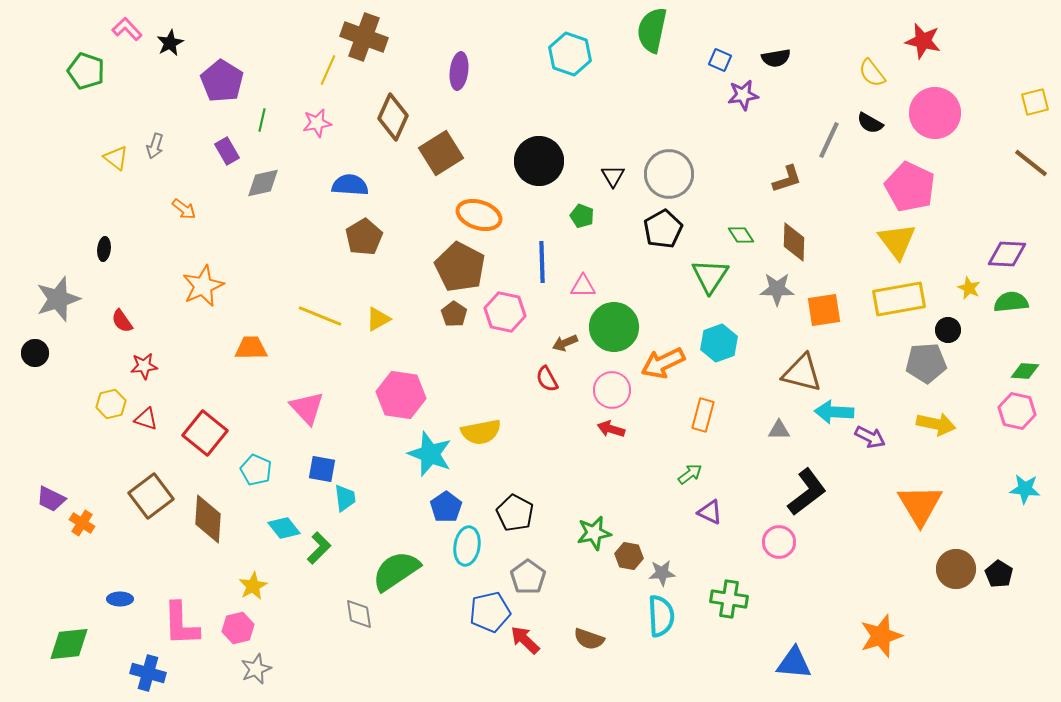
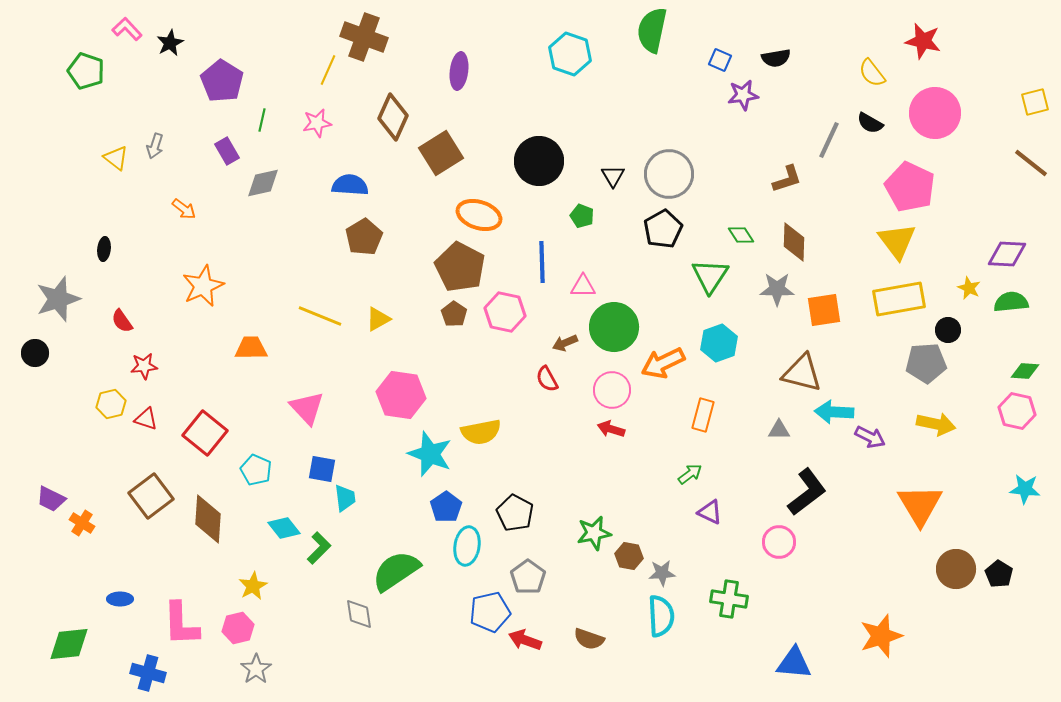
red arrow at (525, 640): rotated 24 degrees counterclockwise
gray star at (256, 669): rotated 12 degrees counterclockwise
